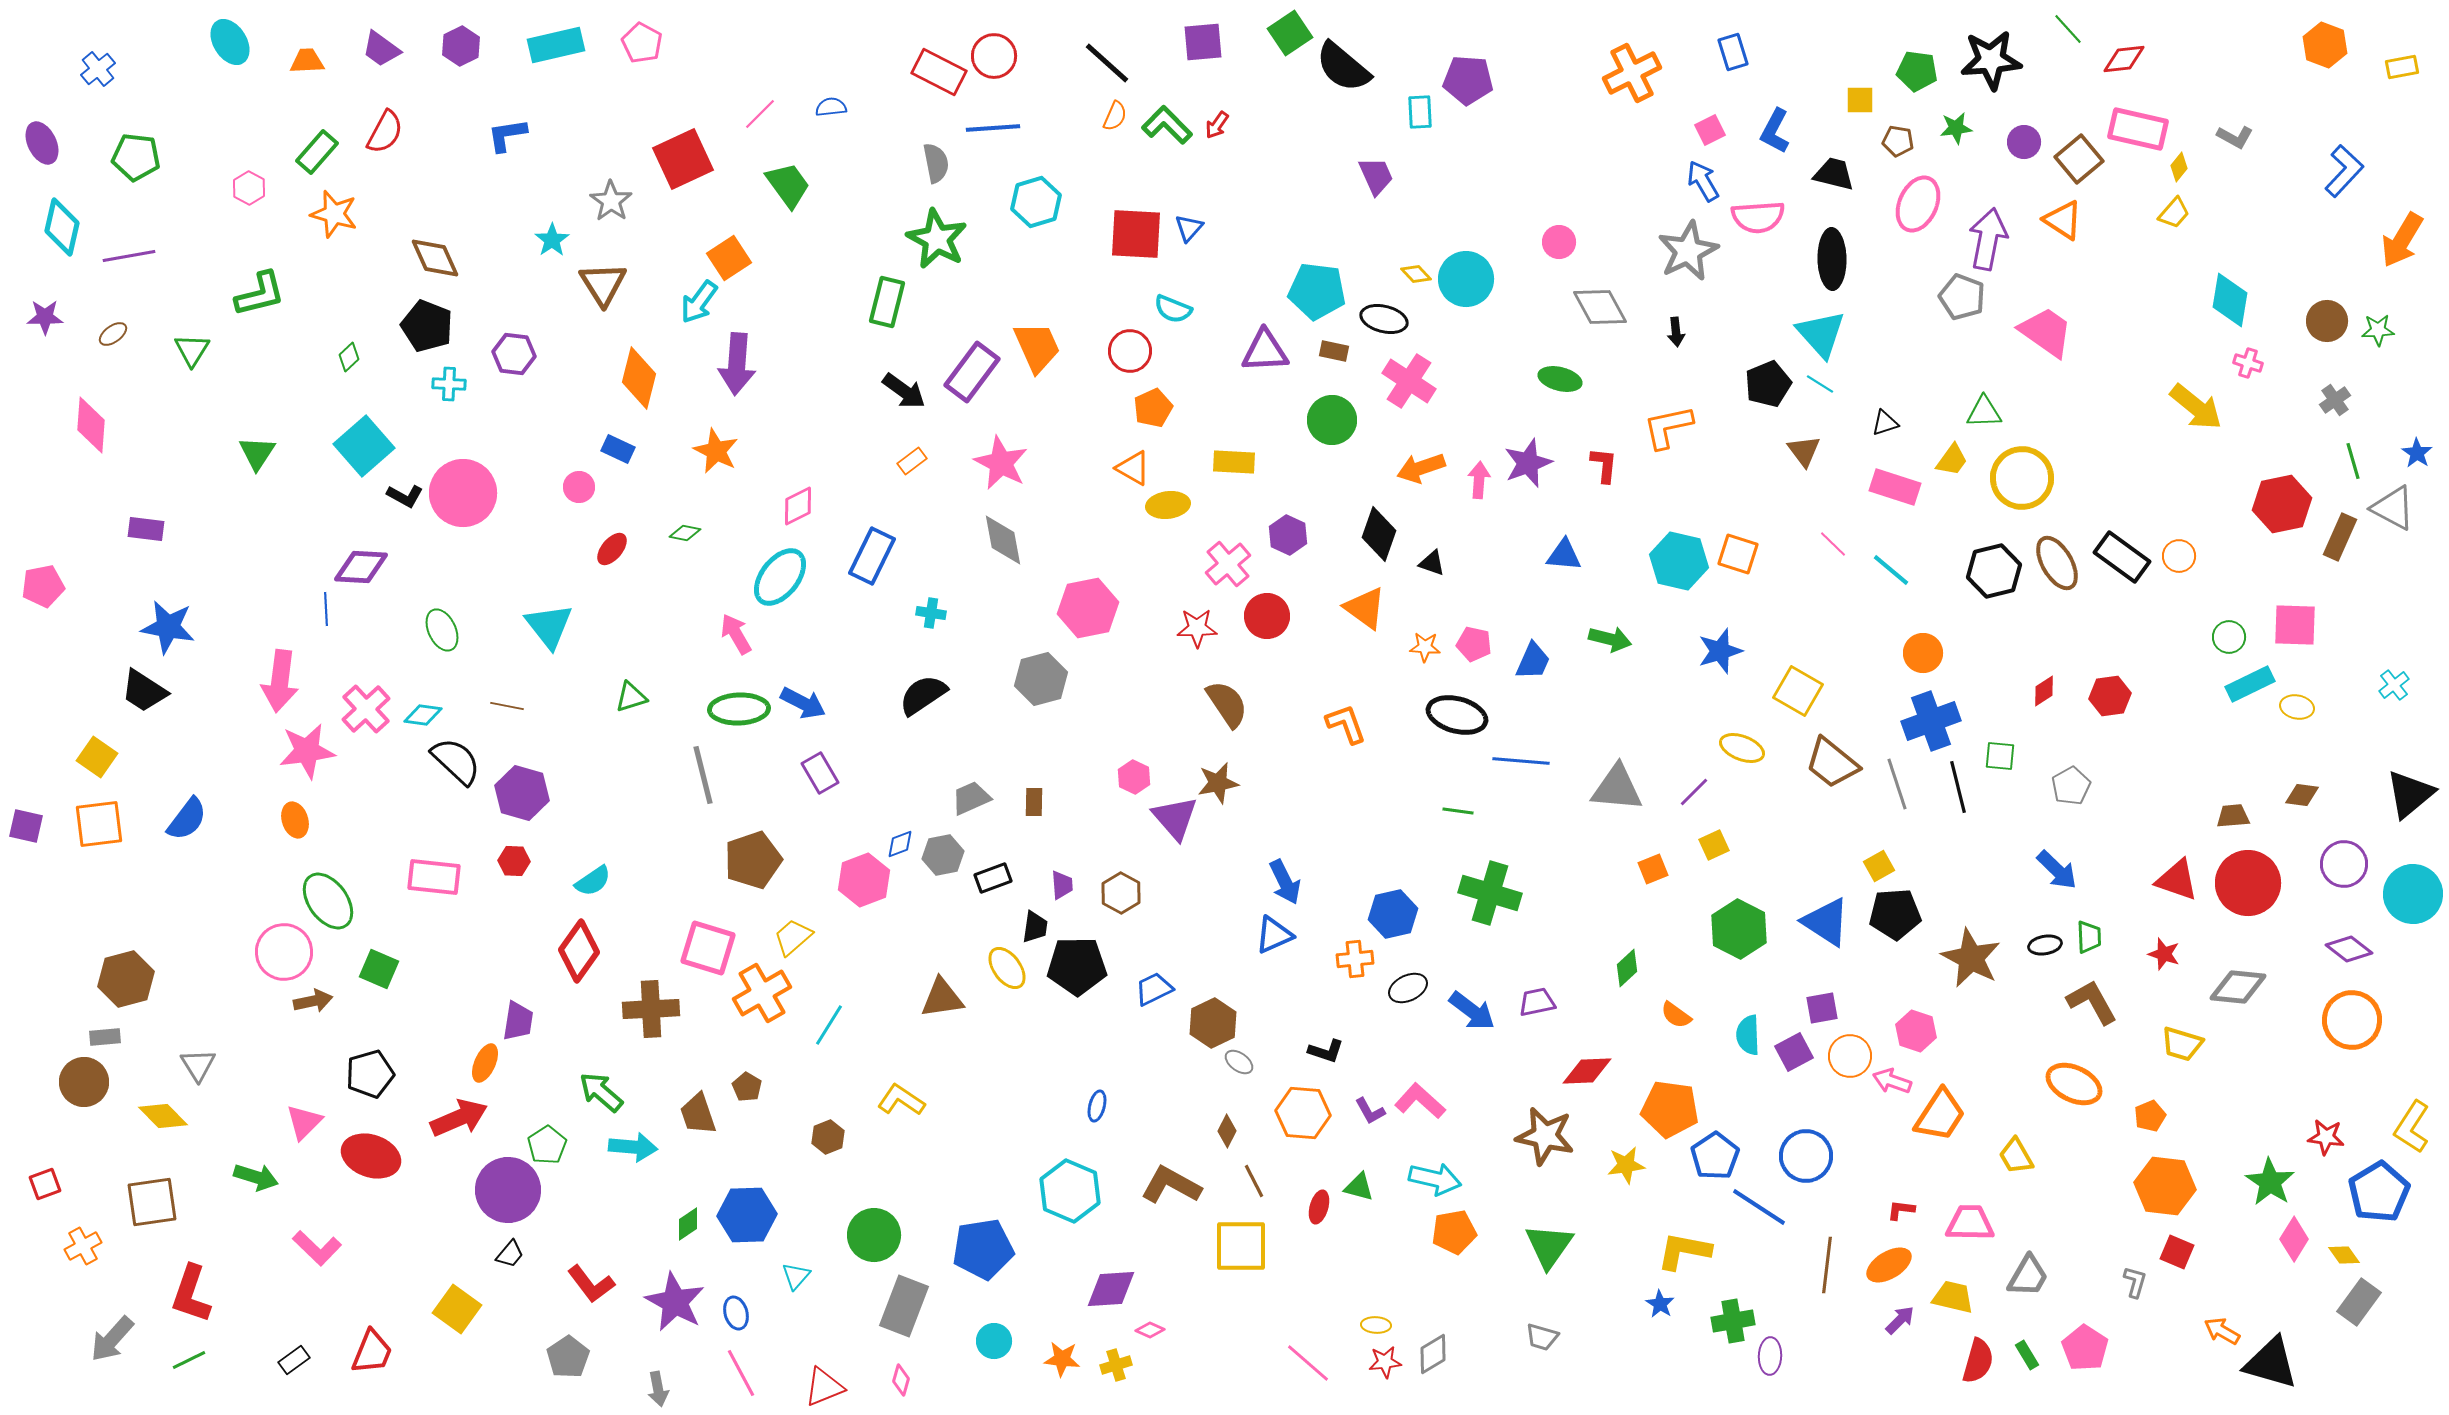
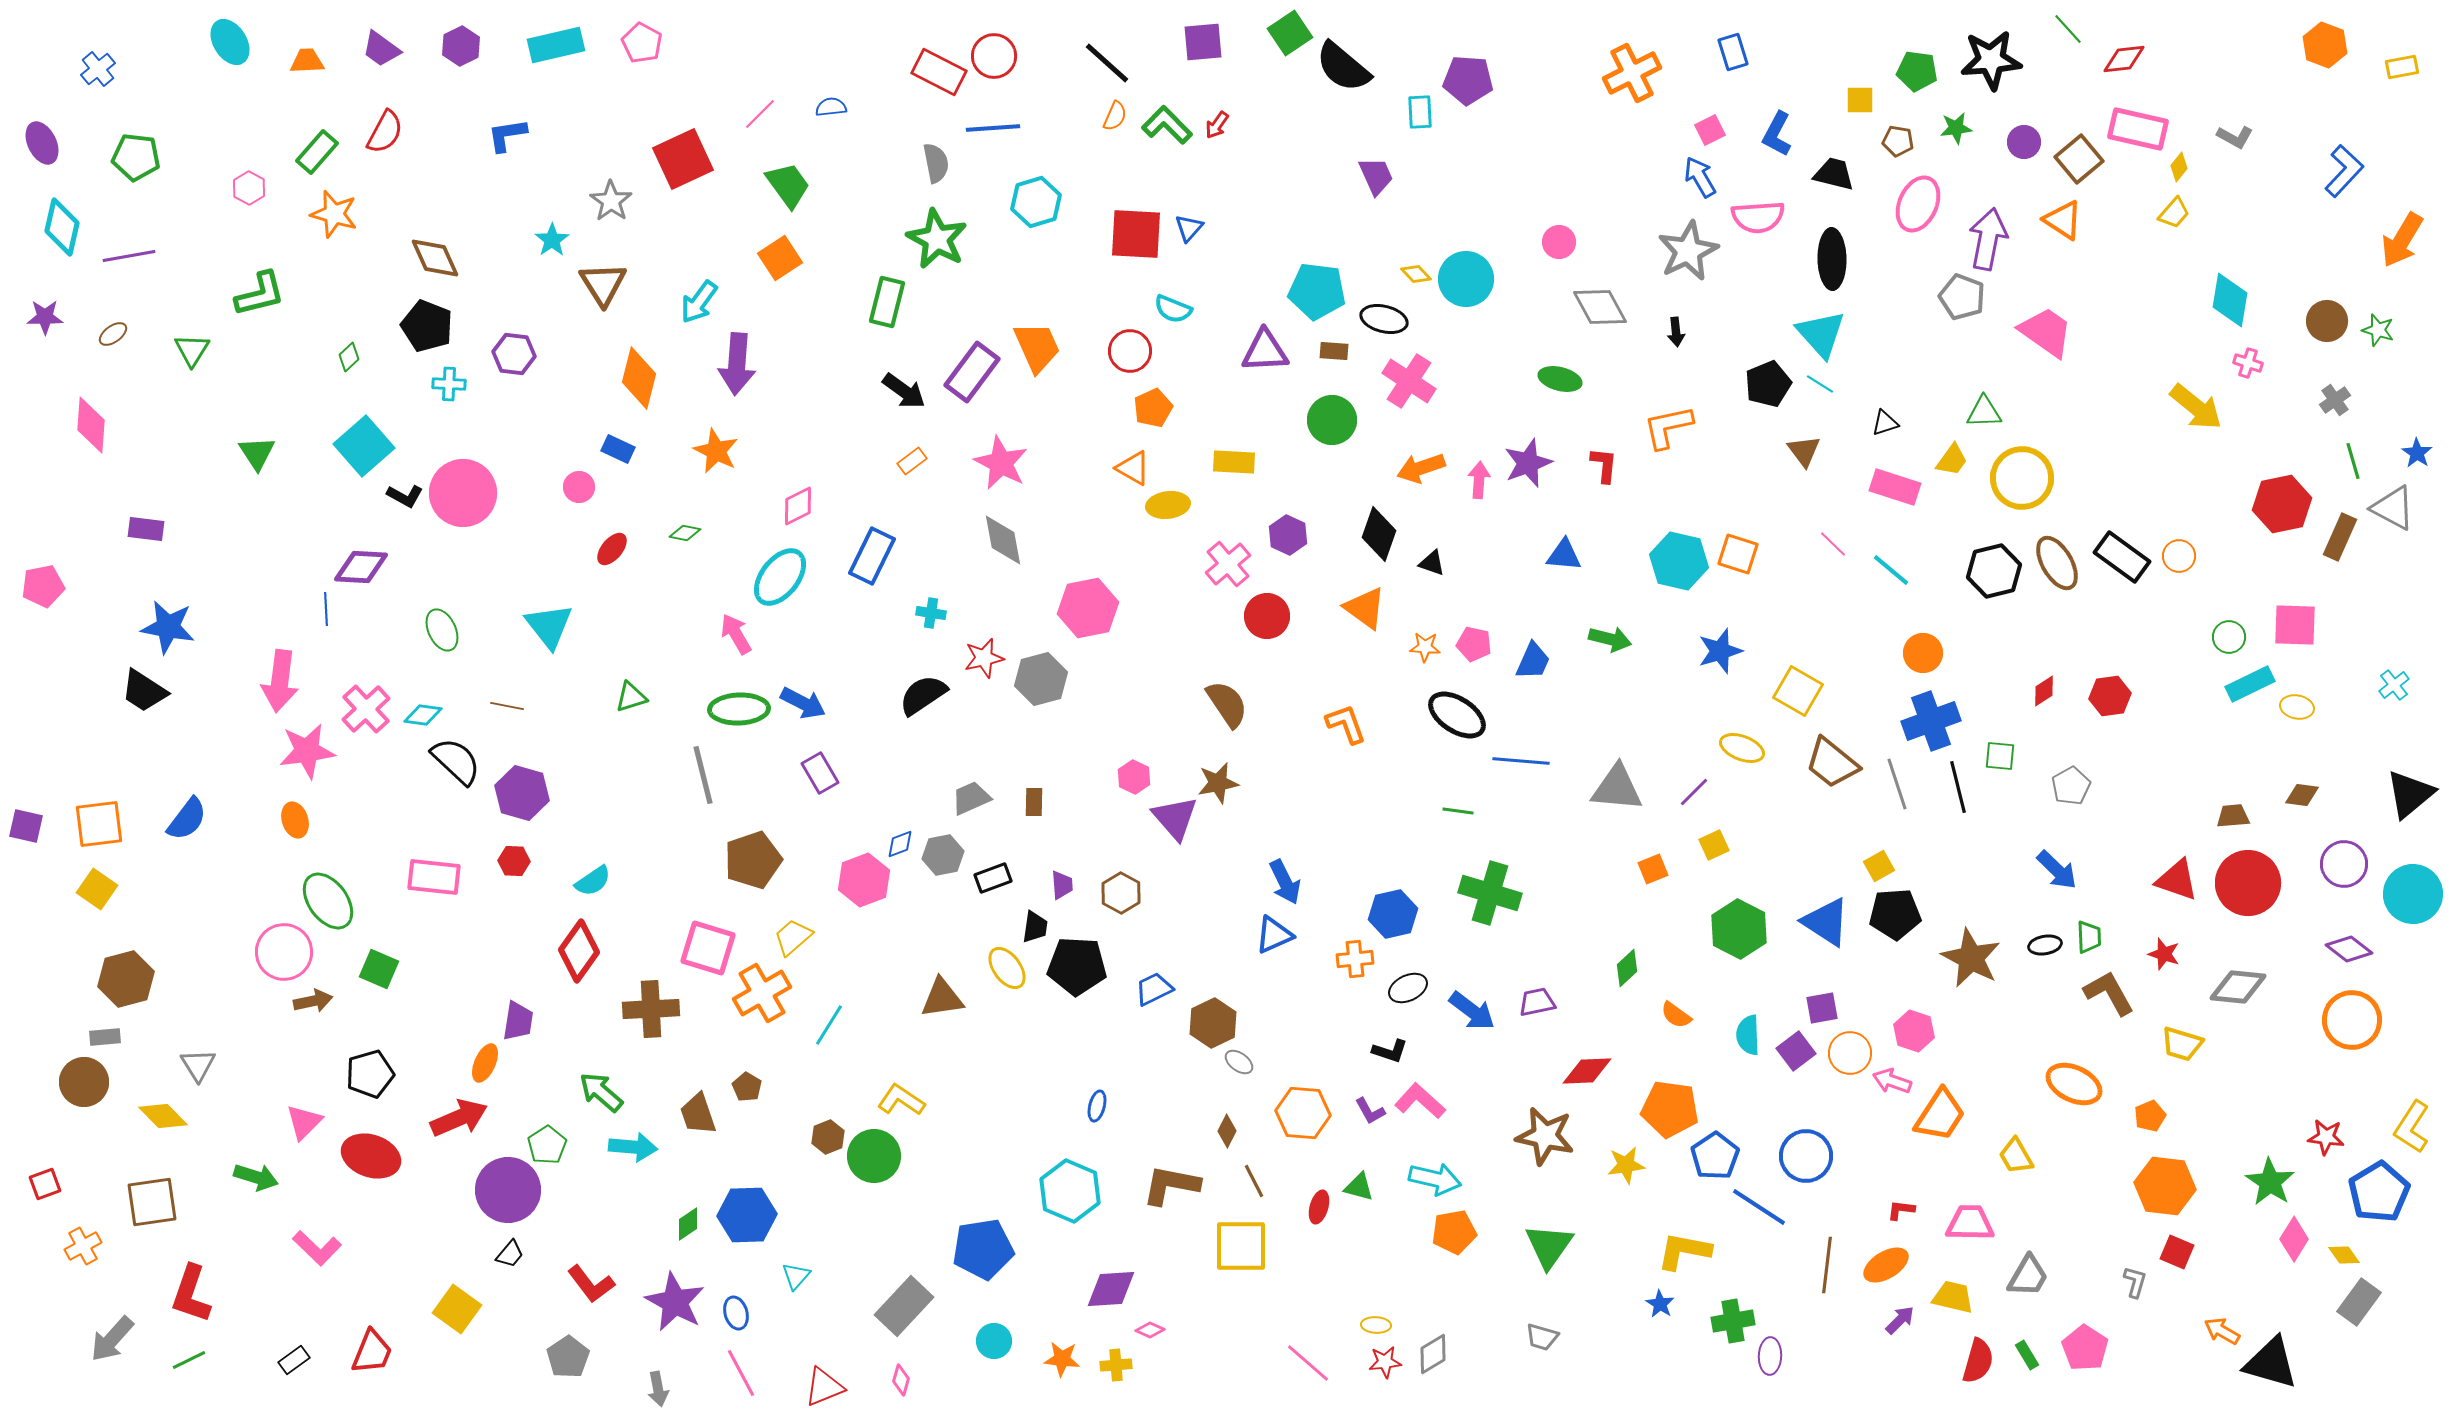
blue L-shape at (1775, 131): moved 2 px right, 3 px down
blue arrow at (1703, 181): moved 3 px left, 4 px up
orange square at (729, 258): moved 51 px right
green star at (2378, 330): rotated 20 degrees clockwise
brown rectangle at (1334, 351): rotated 8 degrees counterclockwise
green triangle at (257, 453): rotated 6 degrees counterclockwise
red star at (1197, 628): moved 213 px left, 30 px down; rotated 12 degrees counterclockwise
black ellipse at (1457, 715): rotated 18 degrees clockwise
yellow square at (97, 757): moved 132 px down
black pentagon at (1077, 966): rotated 4 degrees clockwise
brown L-shape at (2092, 1002): moved 17 px right, 9 px up
pink hexagon at (1916, 1031): moved 2 px left
black L-shape at (1326, 1051): moved 64 px right
purple square at (1794, 1052): moved 2 px right, 1 px up; rotated 9 degrees counterclockwise
orange circle at (1850, 1056): moved 3 px up
brown L-shape at (1171, 1185): rotated 18 degrees counterclockwise
green circle at (874, 1235): moved 79 px up
orange ellipse at (1889, 1265): moved 3 px left
gray rectangle at (904, 1306): rotated 22 degrees clockwise
yellow cross at (1116, 1365): rotated 12 degrees clockwise
